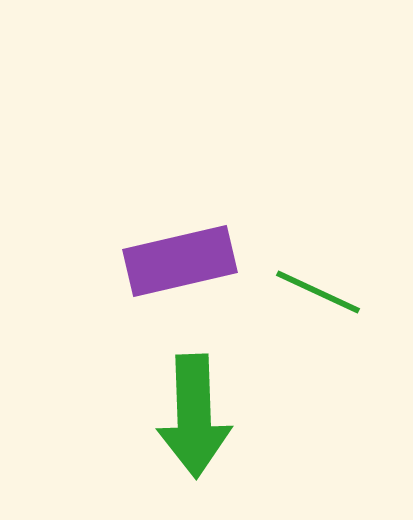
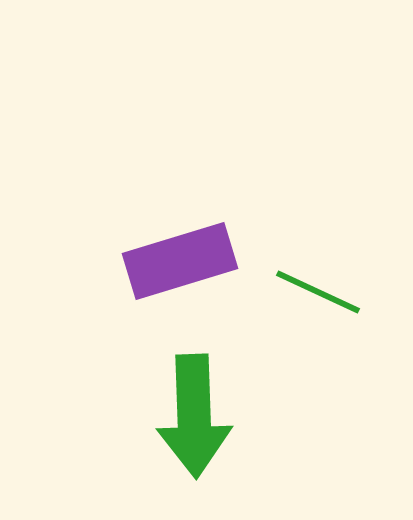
purple rectangle: rotated 4 degrees counterclockwise
